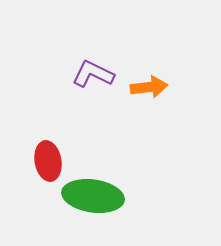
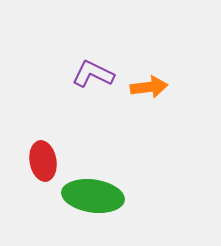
red ellipse: moved 5 px left
